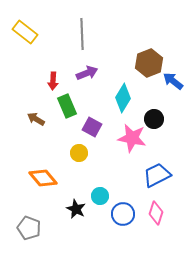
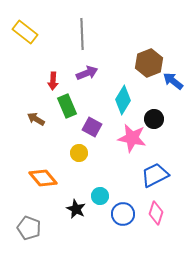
cyan diamond: moved 2 px down
blue trapezoid: moved 2 px left
